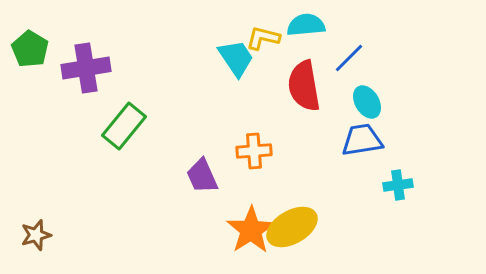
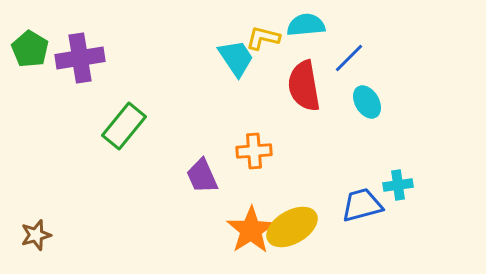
purple cross: moved 6 px left, 10 px up
blue trapezoid: moved 65 px down; rotated 6 degrees counterclockwise
